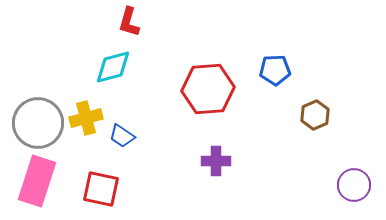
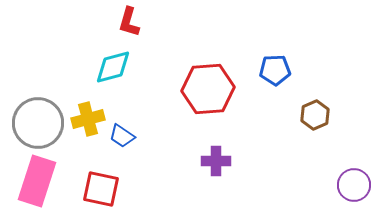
yellow cross: moved 2 px right, 1 px down
